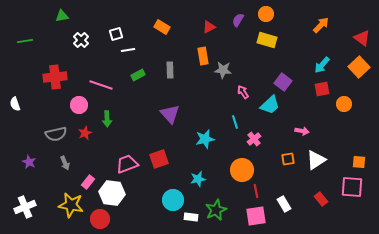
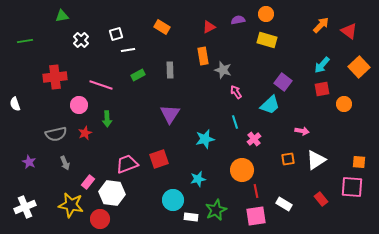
purple semicircle at (238, 20): rotated 48 degrees clockwise
red triangle at (362, 38): moved 13 px left, 7 px up
gray star at (223, 70): rotated 12 degrees clockwise
pink arrow at (243, 92): moved 7 px left
purple triangle at (170, 114): rotated 15 degrees clockwise
white rectangle at (284, 204): rotated 28 degrees counterclockwise
